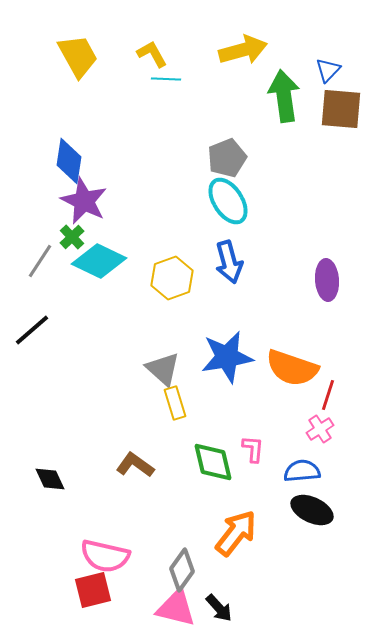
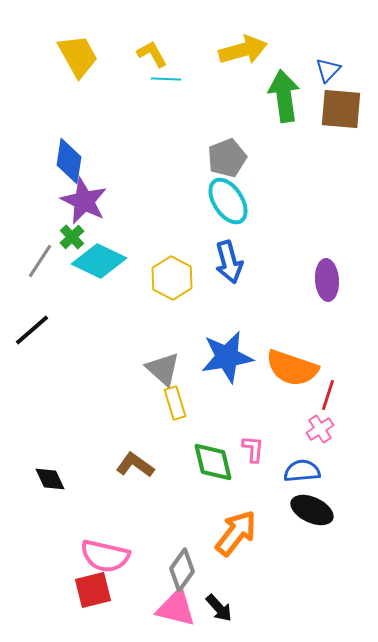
yellow hexagon: rotated 12 degrees counterclockwise
